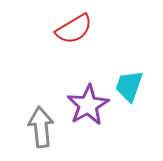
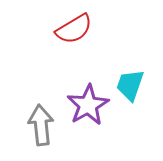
cyan trapezoid: moved 1 px right, 1 px up
gray arrow: moved 2 px up
